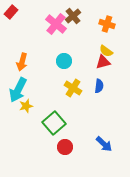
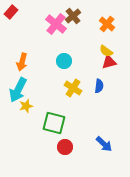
orange cross: rotated 21 degrees clockwise
red triangle: moved 6 px right
green square: rotated 35 degrees counterclockwise
